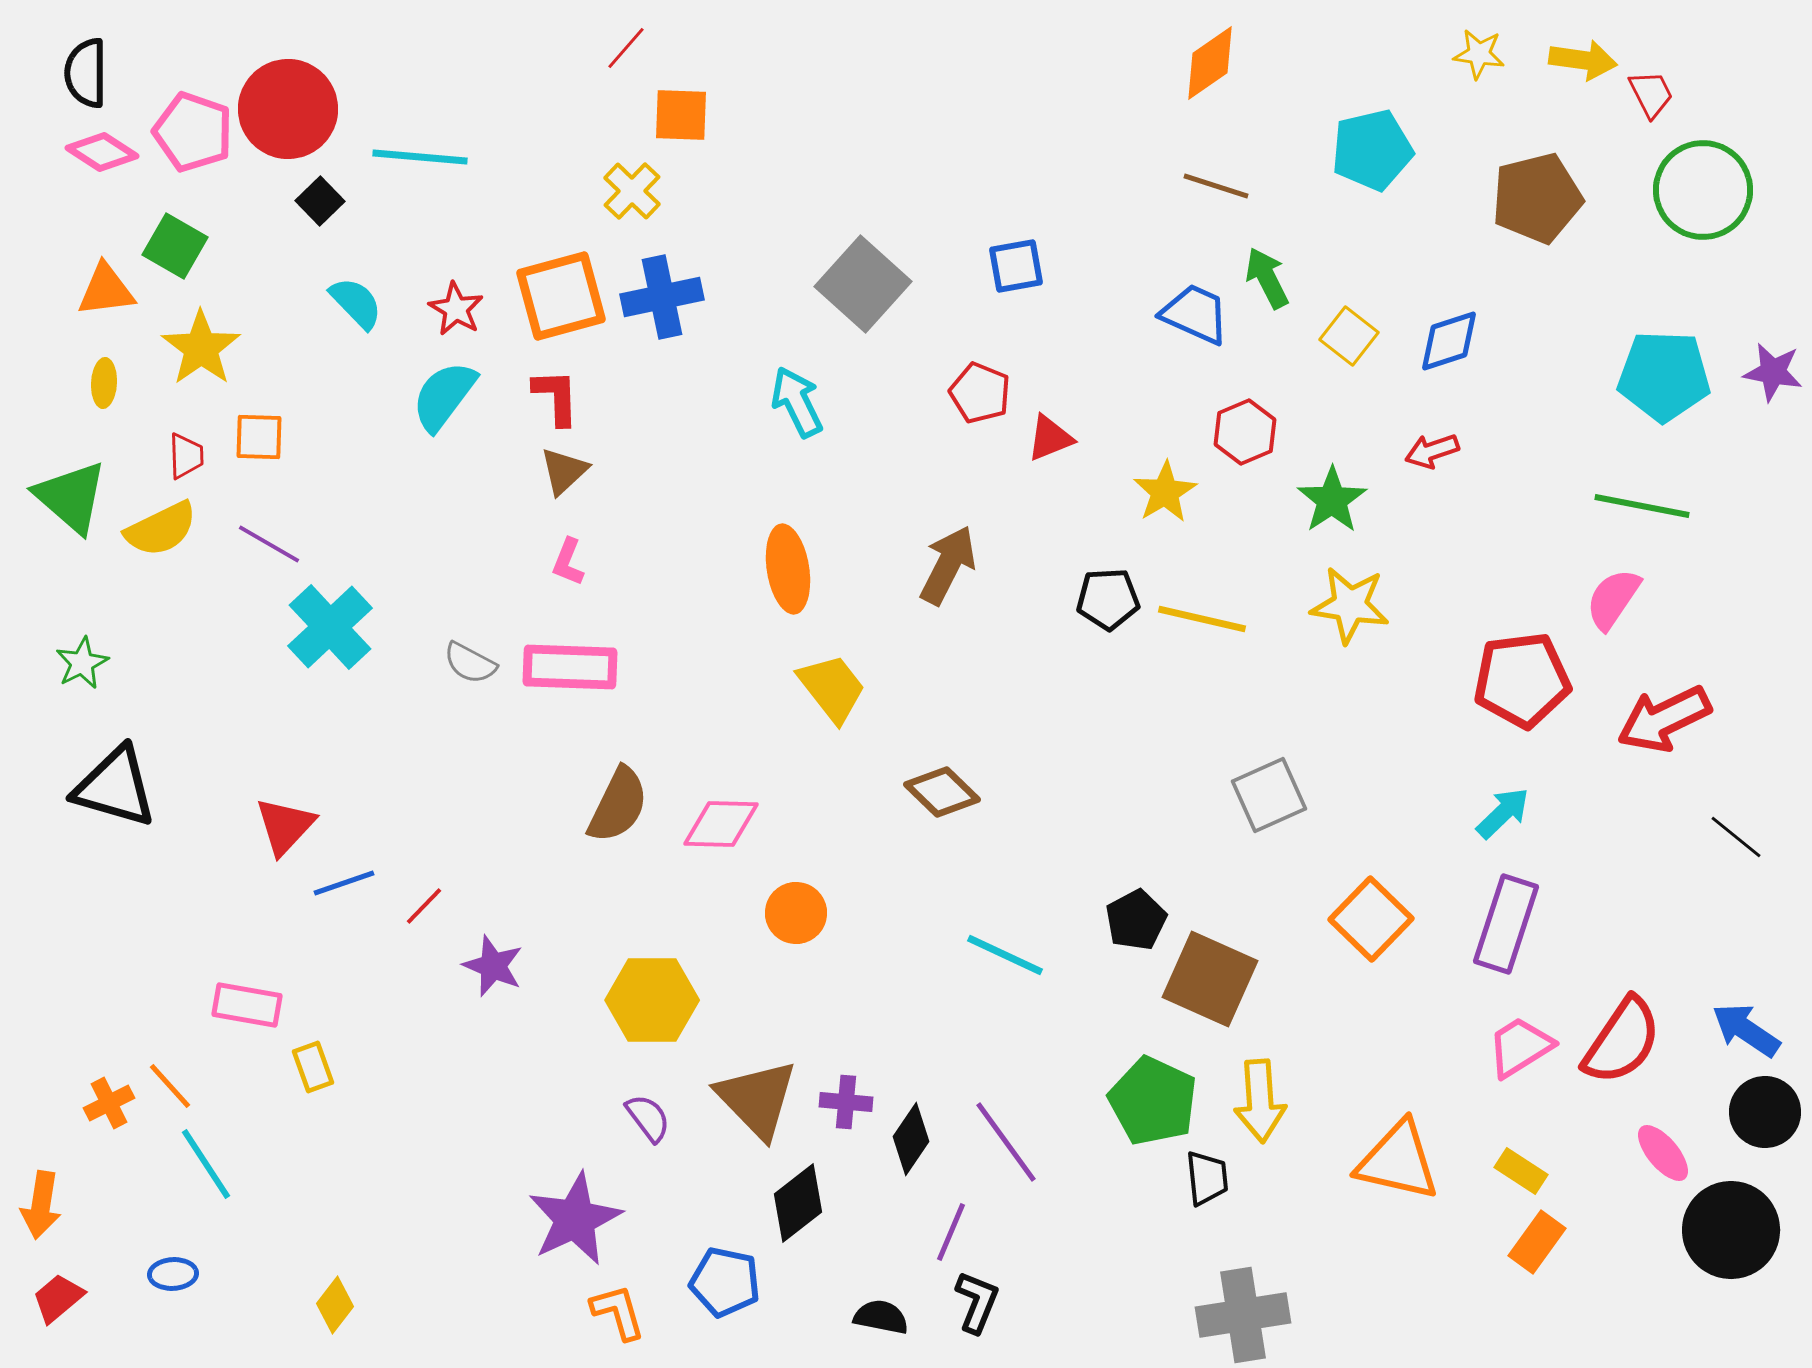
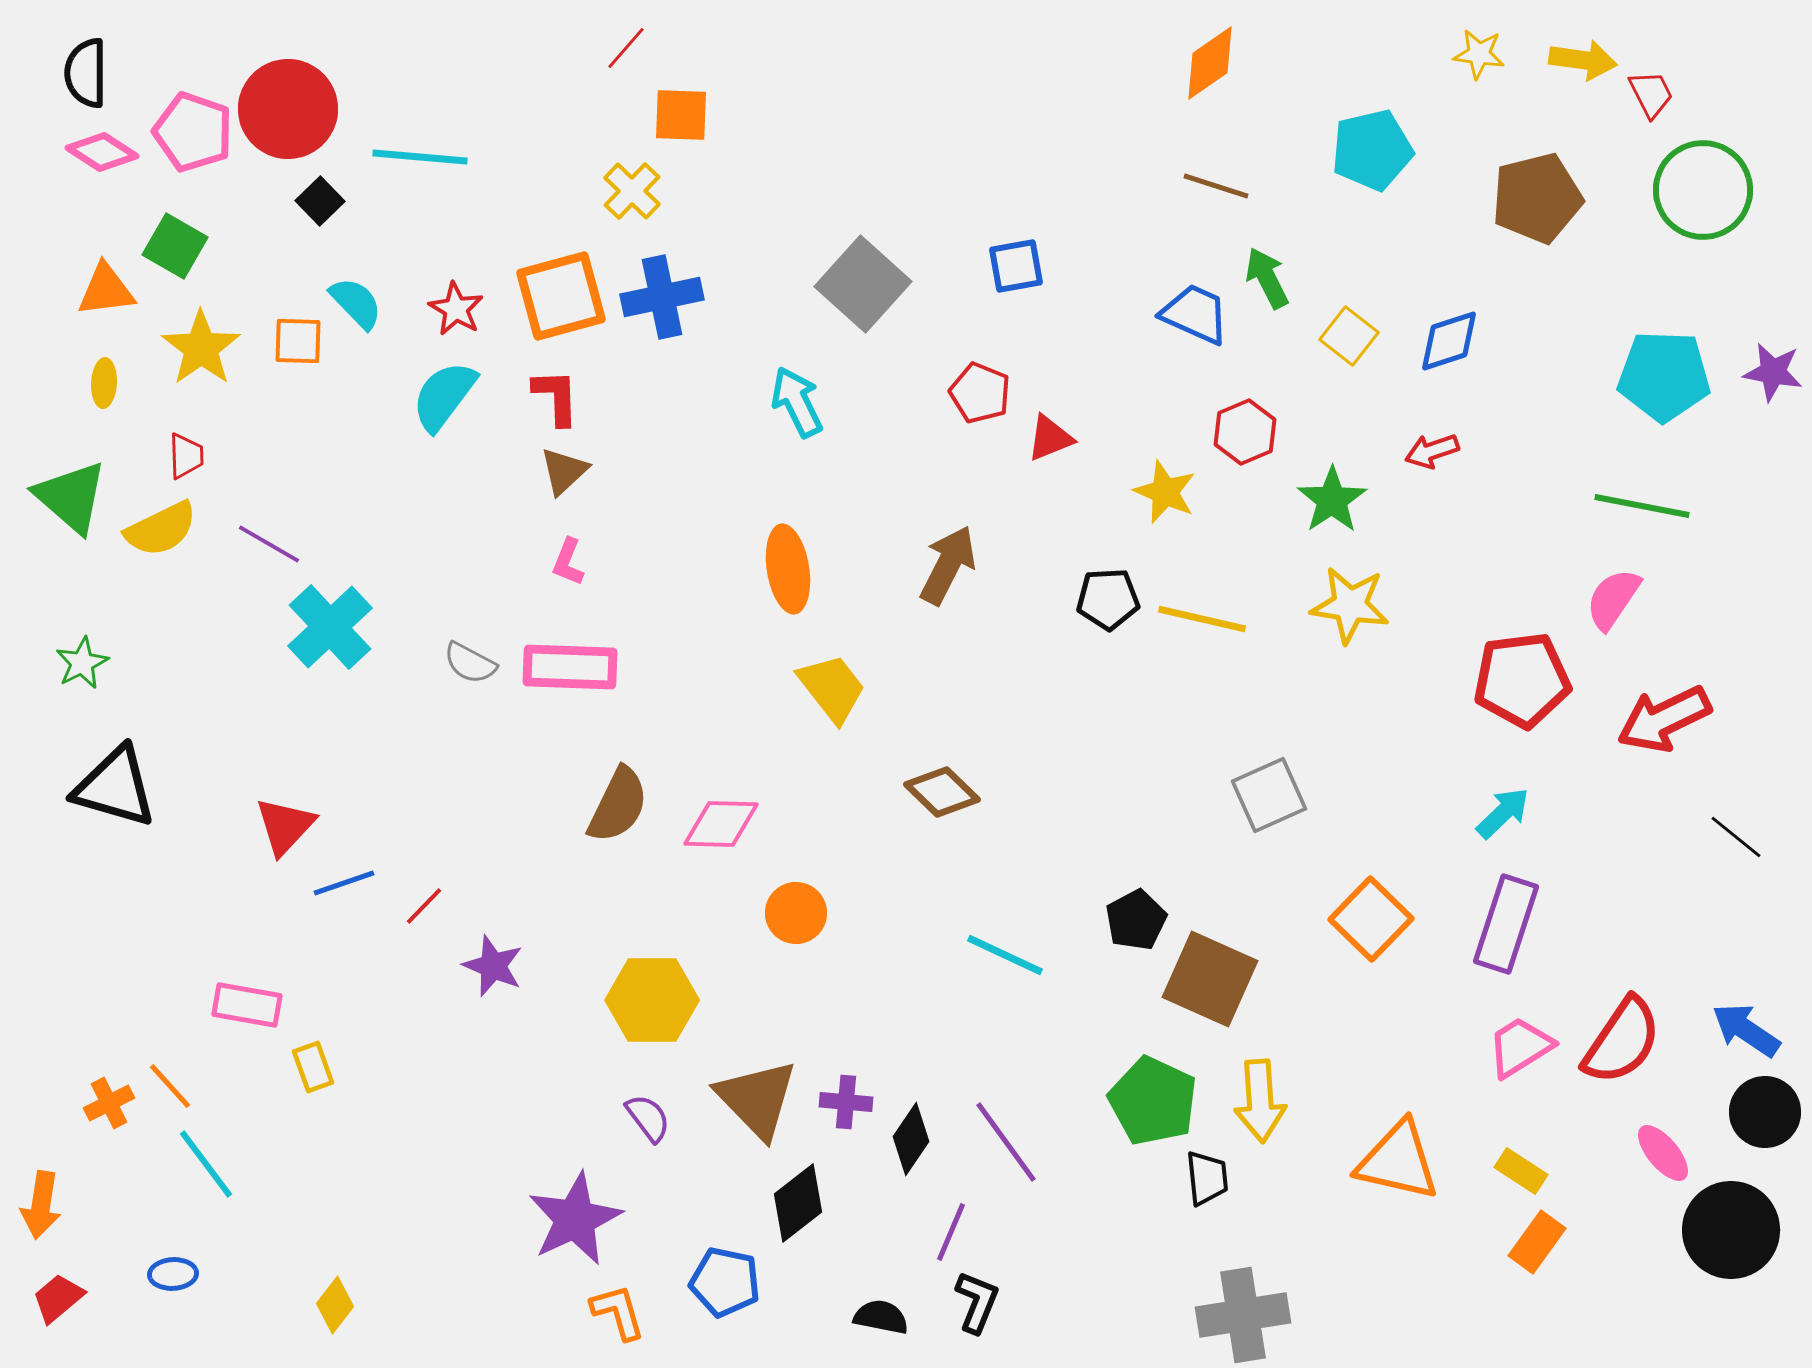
orange square at (259, 437): moved 39 px right, 96 px up
yellow star at (1165, 492): rotated 18 degrees counterclockwise
cyan line at (206, 1164): rotated 4 degrees counterclockwise
